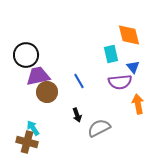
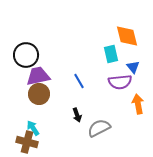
orange diamond: moved 2 px left, 1 px down
brown circle: moved 8 px left, 2 px down
